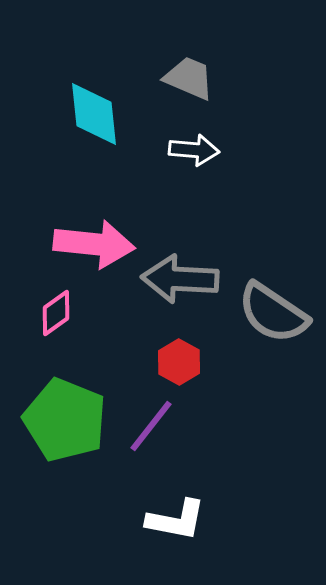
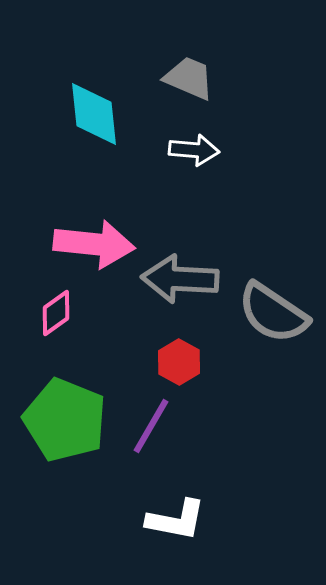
purple line: rotated 8 degrees counterclockwise
